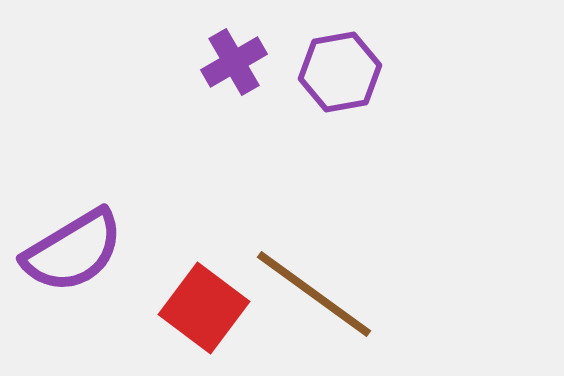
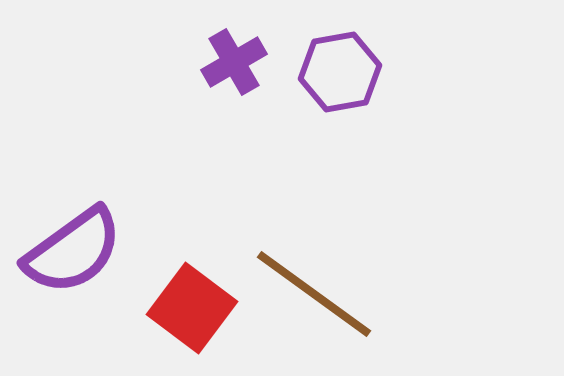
purple semicircle: rotated 5 degrees counterclockwise
red square: moved 12 px left
